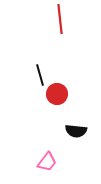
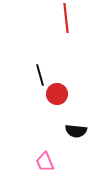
red line: moved 6 px right, 1 px up
pink trapezoid: moved 2 px left; rotated 120 degrees clockwise
